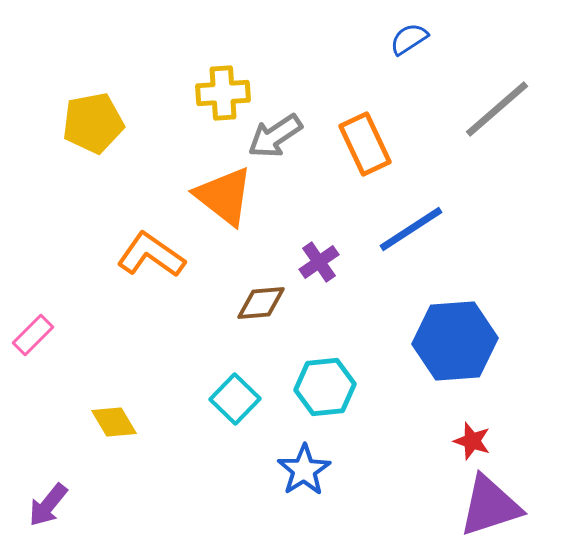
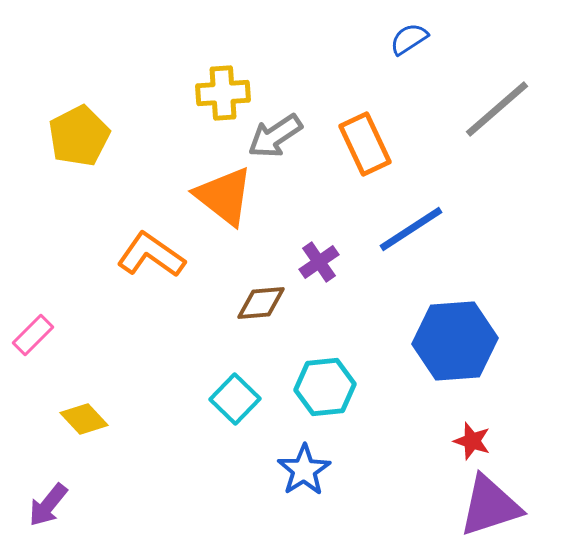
yellow pentagon: moved 14 px left, 13 px down; rotated 16 degrees counterclockwise
yellow diamond: moved 30 px left, 3 px up; rotated 12 degrees counterclockwise
